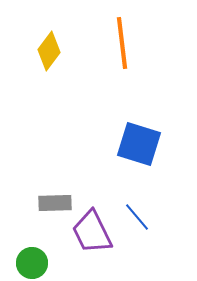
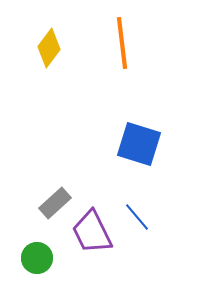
yellow diamond: moved 3 px up
gray rectangle: rotated 40 degrees counterclockwise
green circle: moved 5 px right, 5 px up
